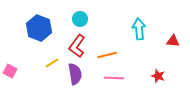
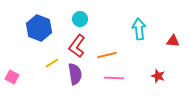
pink square: moved 2 px right, 6 px down
